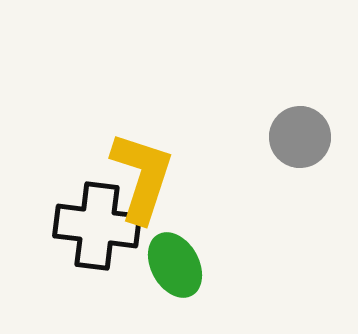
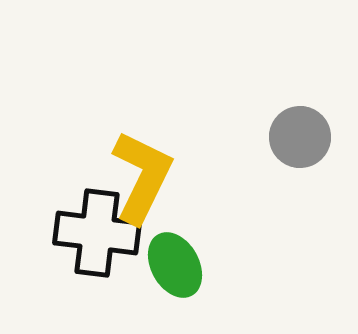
yellow L-shape: rotated 8 degrees clockwise
black cross: moved 7 px down
